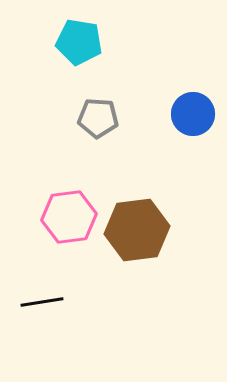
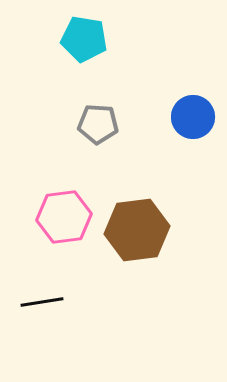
cyan pentagon: moved 5 px right, 3 px up
blue circle: moved 3 px down
gray pentagon: moved 6 px down
pink hexagon: moved 5 px left
